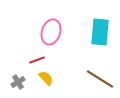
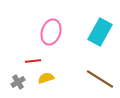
cyan rectangle: rotated 24 degrees clockwise
red line: moved 4 px left, 1 px down; rotated 14 degrees clockwise
yellow semicircle: rotated 63 degrees counterclockwise
